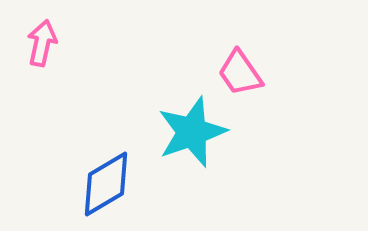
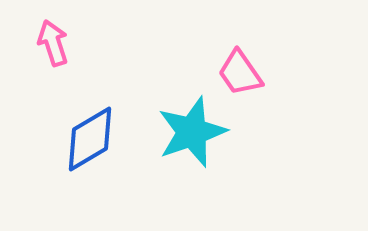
pink arrow: moved 11 px right; rotated 30 degrees counterclockwise
blue diamond: moved 16 px left, 45 px up
